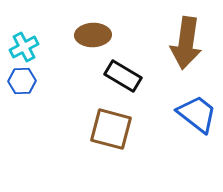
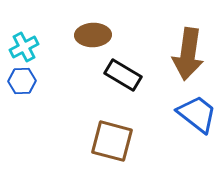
brown arrow: moved 2 px right, 11 px down
black rectangle: moved 1 px up
brown square: moved 1 px right, 12 px down
